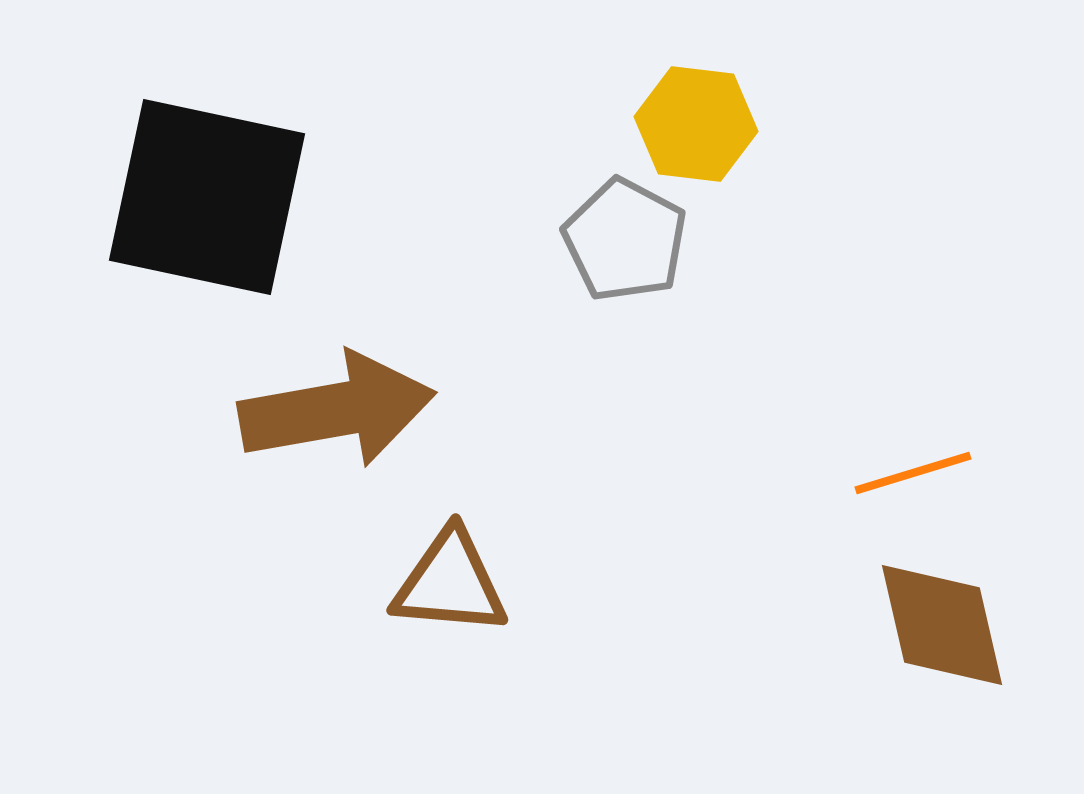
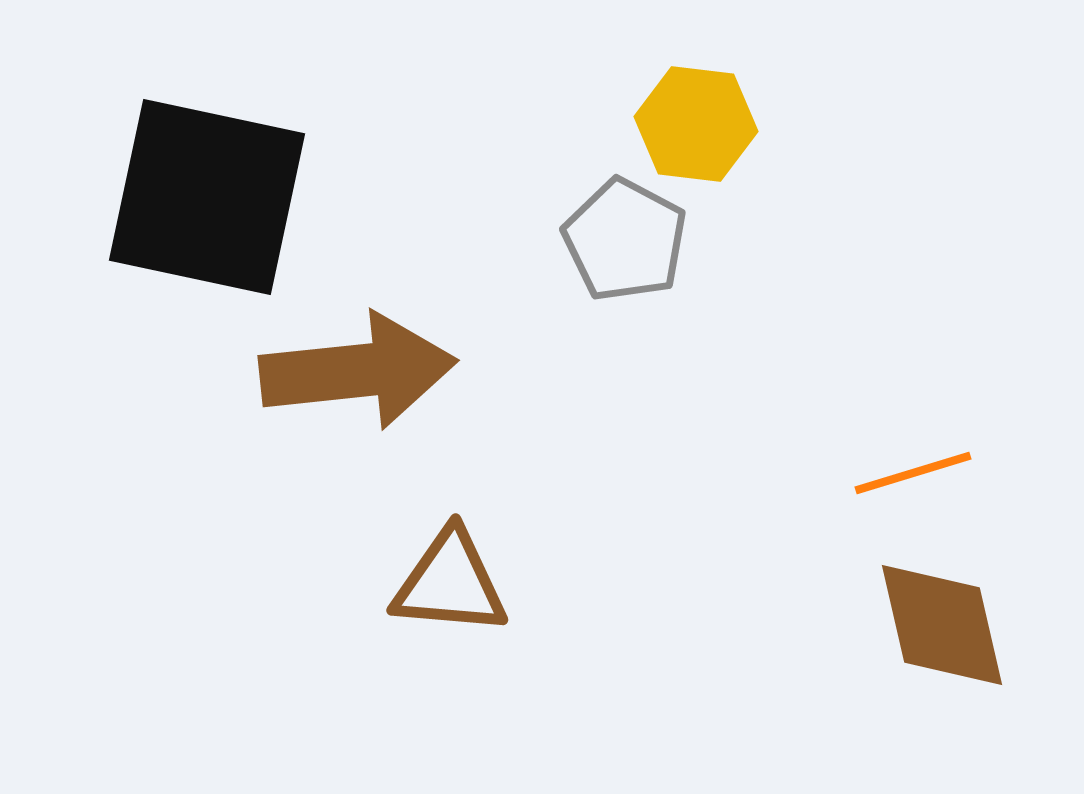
brown arrow: moved 21 px right, 39 px up; rotated 4 degrees clockwise
